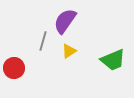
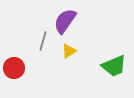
green trapezoid: moved 1 px right, 6 px down
